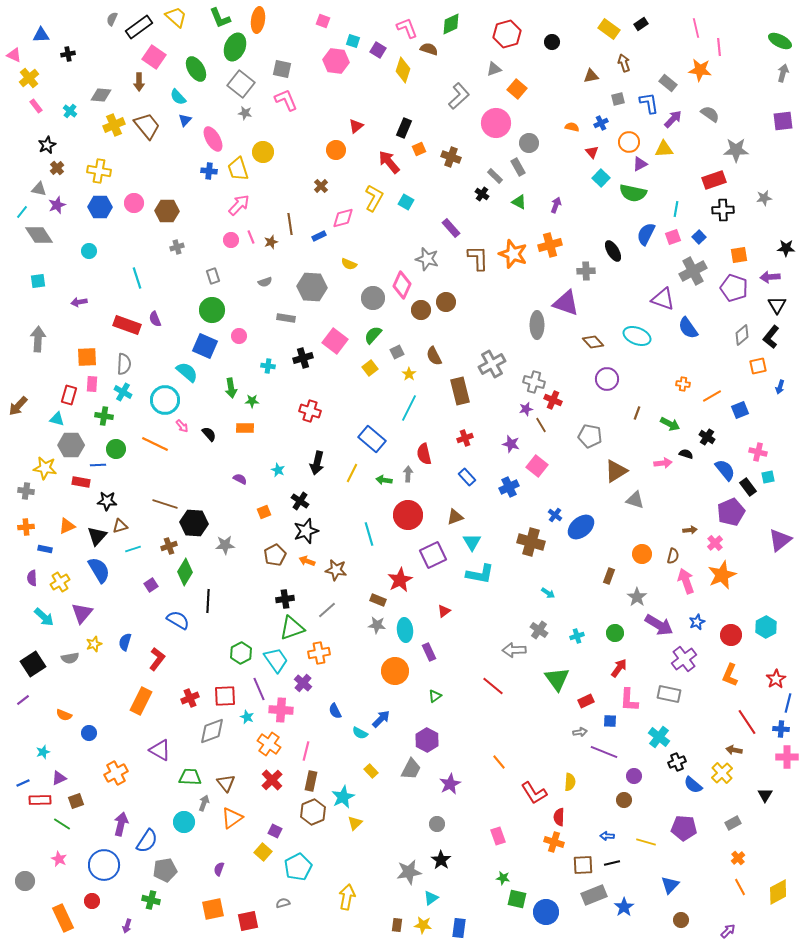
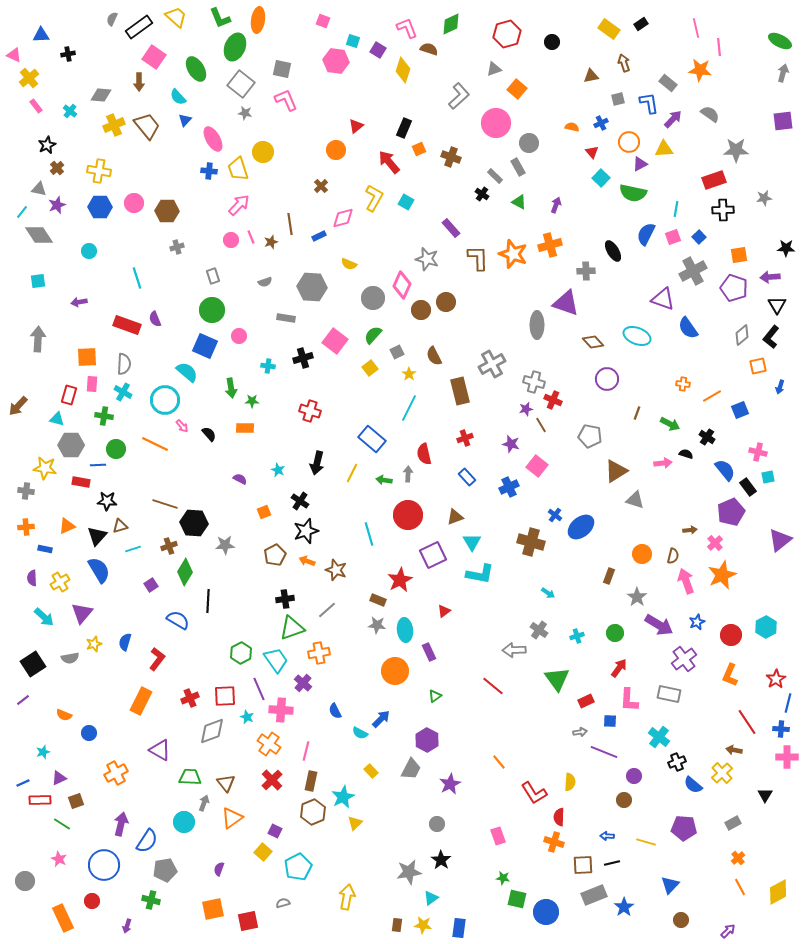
brown star at (336, 570): rotated 10 degrees clockwise
